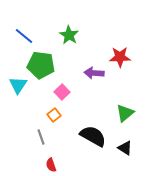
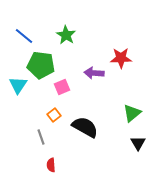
green star: moved 3 px left
red star: moved 1 px right, 1 px down
pink square: moved 5 px up; rotated 21 degrees clockwise
green triangle: moved 7 px right
black semicircle: moved 8 px left, 9 px up
black triangle: moved 13 px right, 5 px up; rotated 28 degrees clockwise
red semicircle: rotated 16 degrees clockwise
